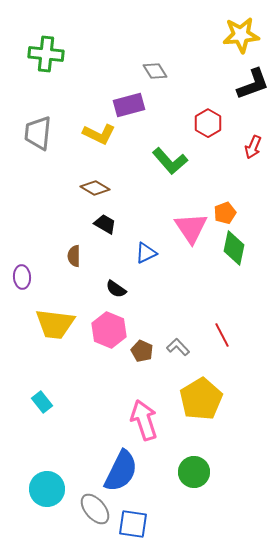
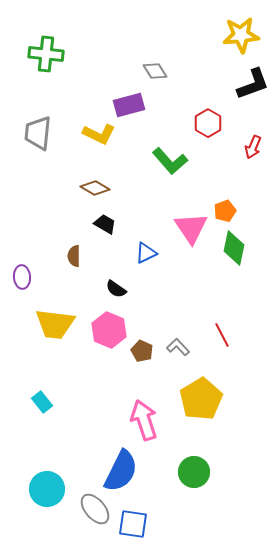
orange pentagon: moved 2 px up
